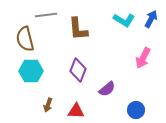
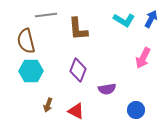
brown semicircle: moved 1 px right, 2 px down
purple semicircle: rotated 30 degrees clockwise
red triangle: rotated 24 degrees clockwise
